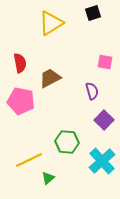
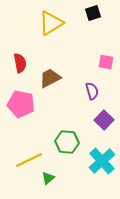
pink square: moved 1 px right
pink pentagon: moved 3 px down
